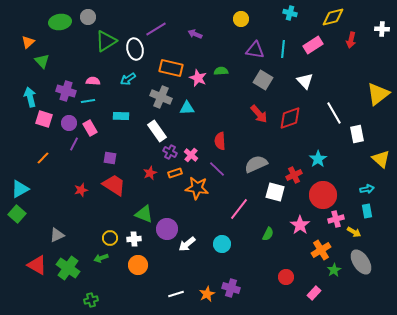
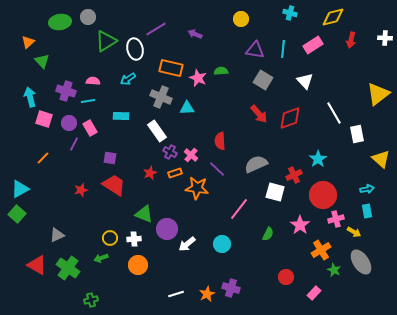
white cross at (382, 29): moved 3 px right, 9 px down
green star at (334, 270): rotated 16 degrees counterclockwise
